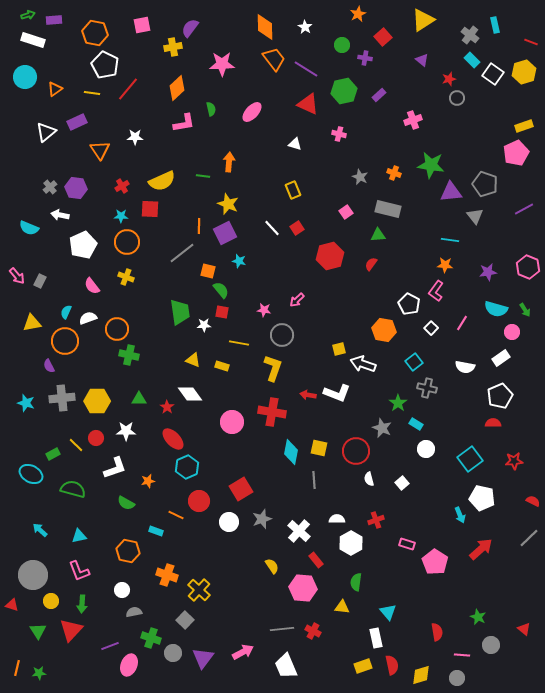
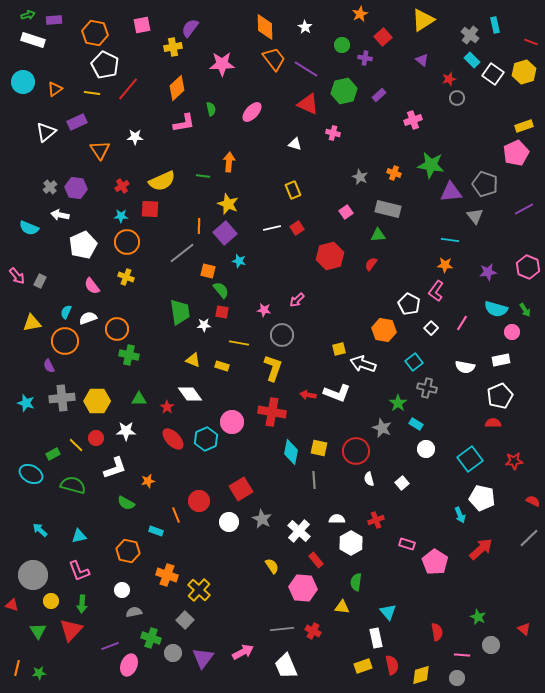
orange star at (358, 14): moved 2 px right
cyan circle at (25, 77): moved 2 px left, 5 px down
pink cross at (339, 134): moved 6 px left, 1 px up
white line at (272, 228): rotated 60 degrees counterclockwise
purple square at (225, 233): rotated 15 degrees counterclockwise
white rectangle at (501, 358): moved 2 px down; rotated 24 degrees clockwise
cyan hexagon at (187, 467): moved 19 px right, 28 px up
green semicircle at (73, 489): moved 4 px up
orange line at (176, 515): rotated 42 degrees clockwise
gray star at (262, 519): rotated 24 degrees counterclockwise
